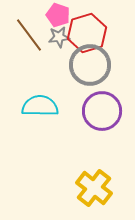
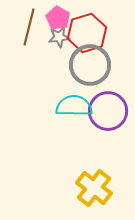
pink pentagon: moved 3 px down; rotated 10 degrees clockwise
brown line: moved 8 px up; rotated 51 degrees clockwise
cyan semicircle: moved 34 px right
purple circle: moved 6 px right
